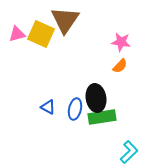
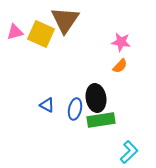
pink triangle: moved 2 px left, 2 px up
blue triangle: moved 1 px left, 2 px up
green rectangle: moved 1 px left, 3 px down
